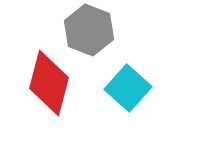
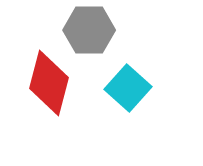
gray hexagon: rotated 21 degrees counterclockwise
